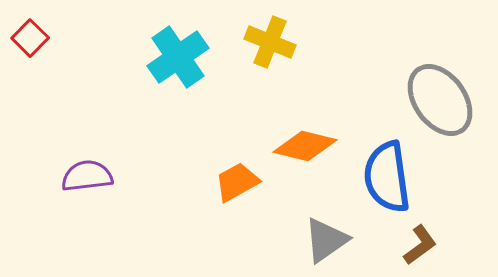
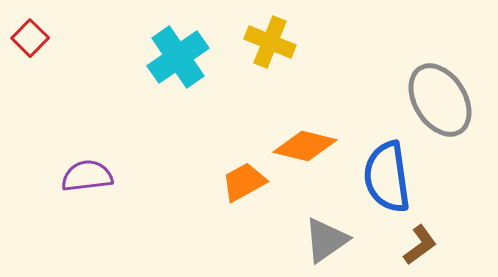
gray ellipse: rotated 4 degrees clockwise
orange trapezoid: moved 7 px right
